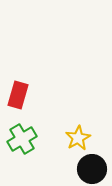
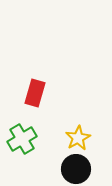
red rectangle: moved 17 px right, 2 px up
black circle: moved 16 px left
